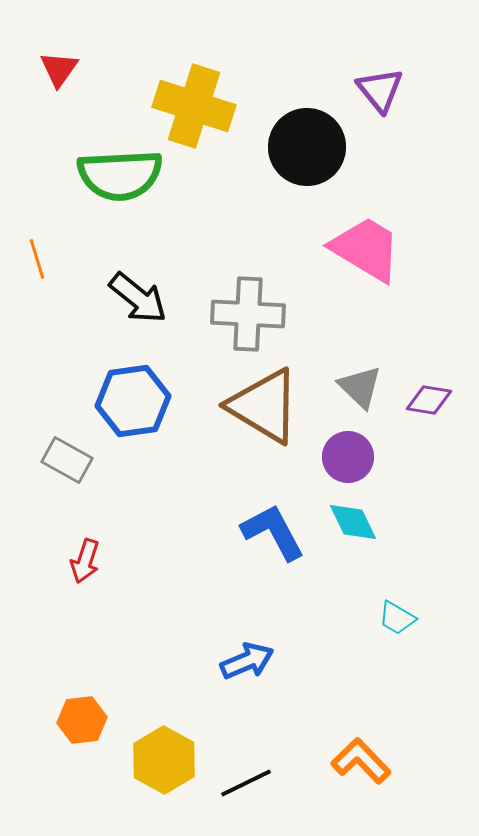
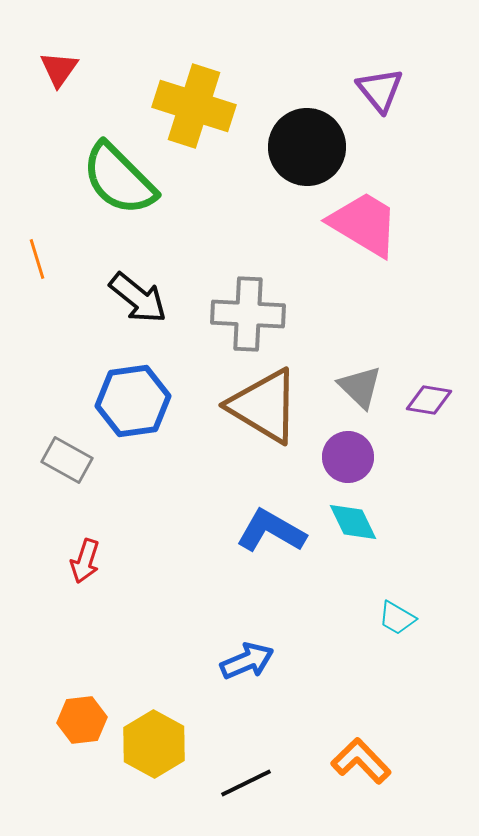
green semicircle: moved 1 px left, 4 px down; rotated 48 degrees clockwise
pink trapezoid: moved 2 px left, 25 px up
blue L-shape: moved 2 px left, 1 px up; rotated 32 degrees counterclockwise
yellow hexagon: moved 10 px left, 16 px up
